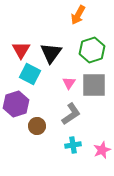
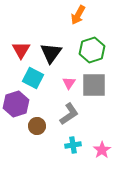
cyan square: moved 3 px right, 4 px down
gray L-shape: moved 2 px left
pink star: rotated 12 degrees counterclockwise
